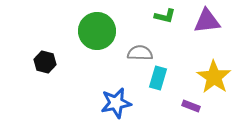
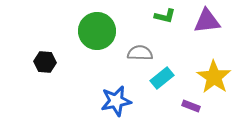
black hexagon: rotated 10 degrees counterclockwise
cyan rectangle: moved 4 px right; rotated 35 degrees clockwise
blue star: moved 2 px up
